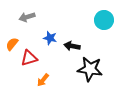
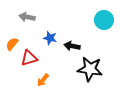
gray arrow: rotated 28 degrees clockwise
